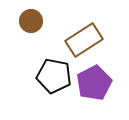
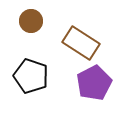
brown rectangle: moved 3 px left, 3 px down; rotated 66 degrees clockwise
black pentagon: moved 23 px left; rotated 8 degrees clockwise
